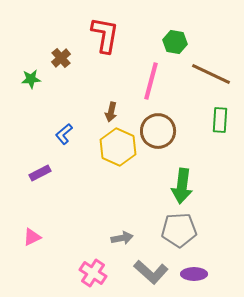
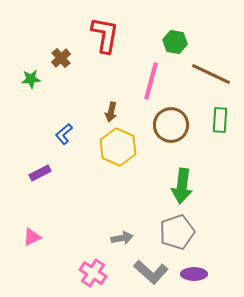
brown circle: moved 13 px right, 6 px up
gray pentagon: moved 2 px left, 2 px down; rotated 16 degrees counterclockwise
